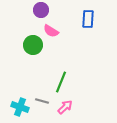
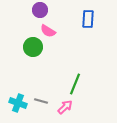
purple circle: moved 1 px left
pink semicircle: moved 3 px left
green circle: moved 2 px down
green line: moved 14 px right, 2 px down
gray line: moved 1 px left
cyan cross: moved 2 px left, 4 px up
